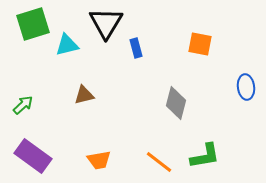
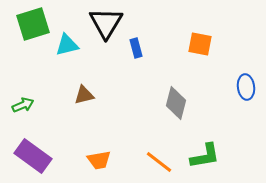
green arrow: rotated 20 degrees clockwise
